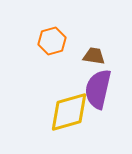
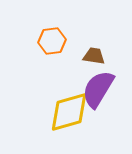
orange hexagon: rotated 8 degrees clockwise
purple semicircle: rotated 18 degrees clockwise
